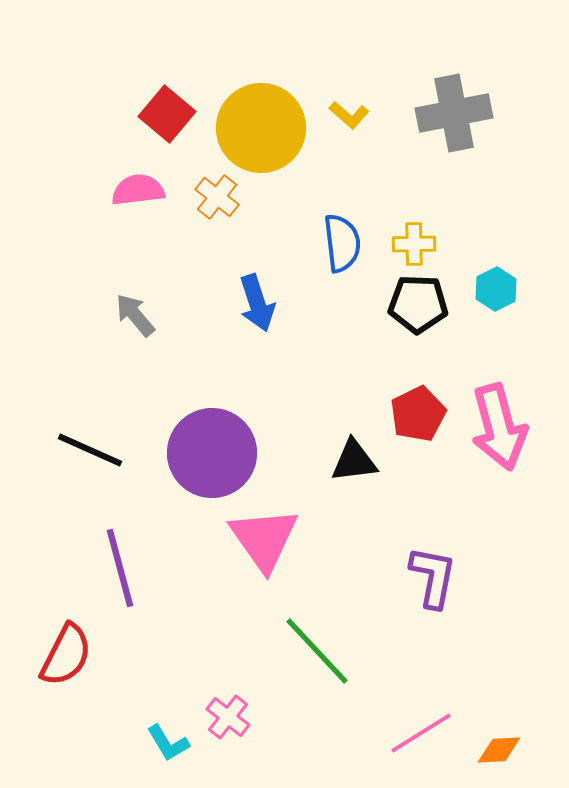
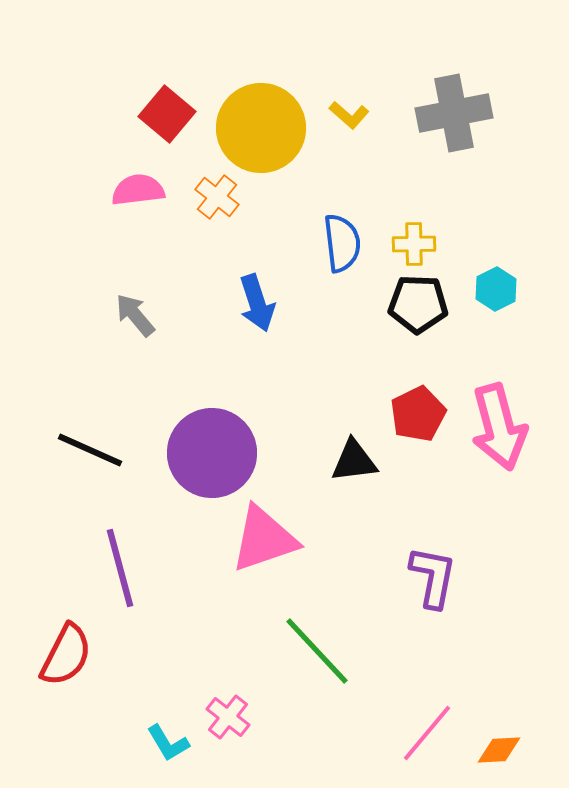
pink triangle: rotated 46 degrees clockwise
pink line: moved 6 px right; rotated 18 degrees counterclockwise
